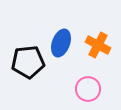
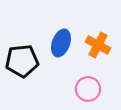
black pentagon: moved 6 px left, 1 px up
